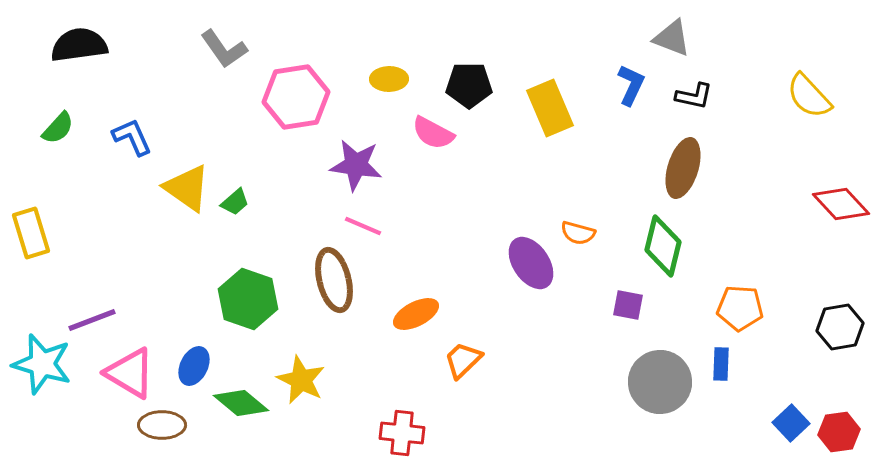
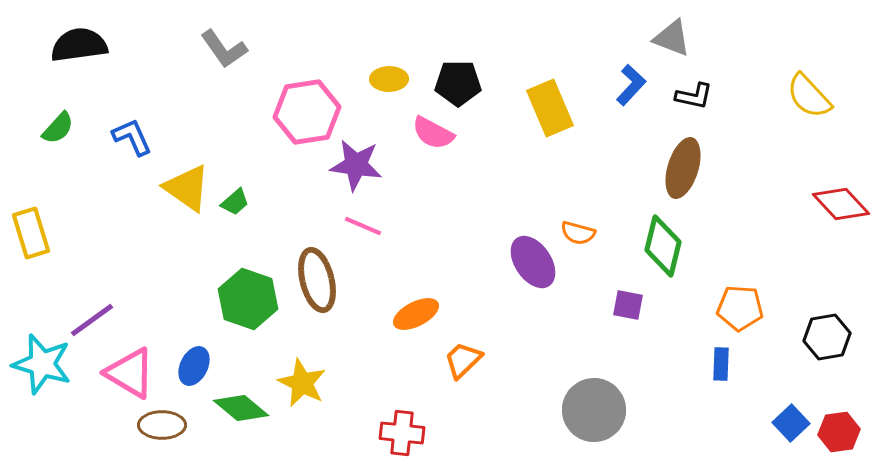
black pentagon at (469, 85): moved 11 px left, 2 px up
blue L-shape at (631, 85): rotated 18 degrees clockwise
pink hexagon at (296, 97): moved 11 px right, 15 px down
purple ellipse at (531, 263): moved 2 px right, 1 px up
brown ellipse at (334, 280): moved 17 px left
purple line at (92, 320): rotated 15 degrees counterclockwise
black hexagon at (840, 327): moved 13 px left, 10 px down
yellow star at (301, 380): moved 1 px right, 3 px down
gray circle at (660, 382): moved 66 px left, 28 px down
green diamond at (241, 403): moved 5 px down
